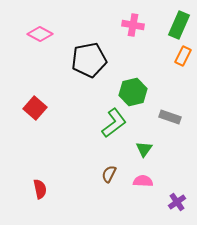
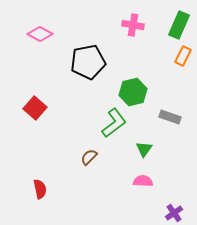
black pentagon: moved 1 px left, 2 px down
brown semicircle: moved 20 px left, 17 px up; rotated 18 degrees clockwise
purple cross: moved 3 px left, 11 px down
